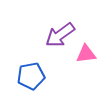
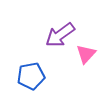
pink triangle: rotated 40 degrees counterclockwise
